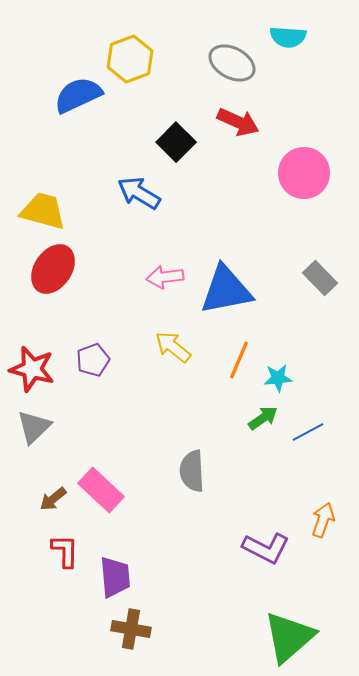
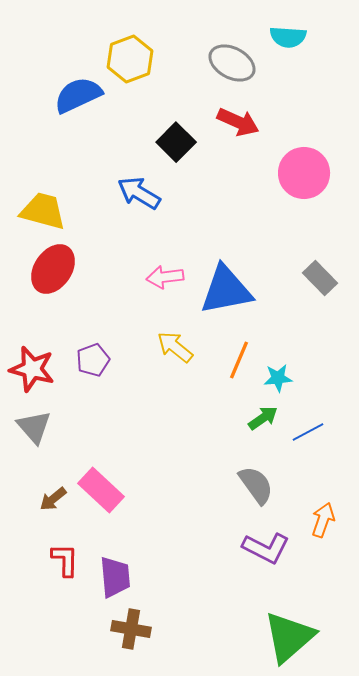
yellow arrow: moved 2 px right
gray triangle: rotated 27 degrees counterclockwise
gray semicircle: moved 64 px right, 14 px down; rotated 147 degrees clockwise
red L-shape: moved 9 px down
